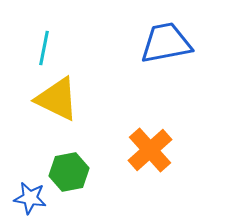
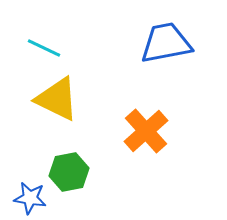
cyan line: rotated 76 degrees counterclockwise
orange cross: moved 4 px left, 19 px up
